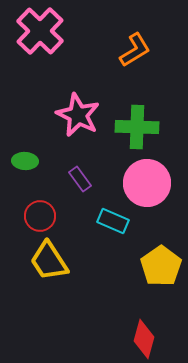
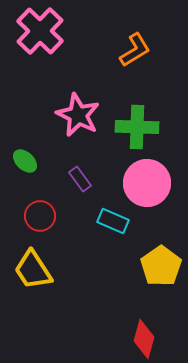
green ellipse: rotated 40 degrees clockwise
yellow trapezoid: moved 16 px left, 9 px down
